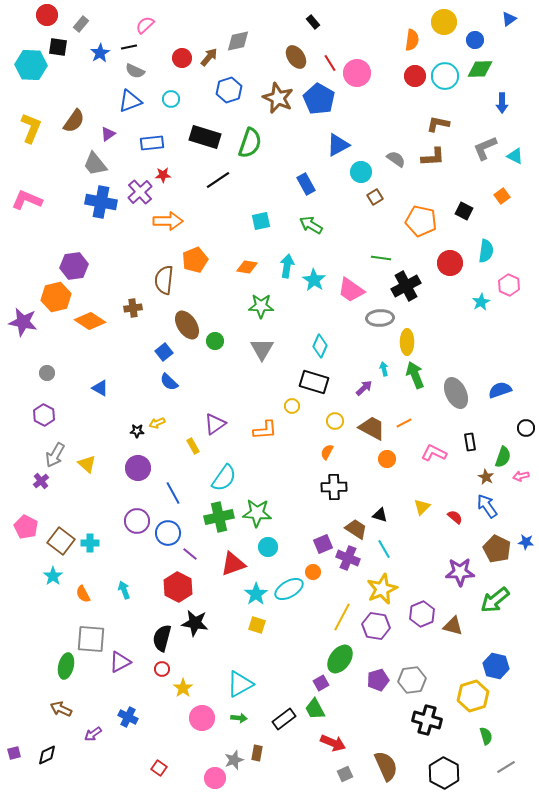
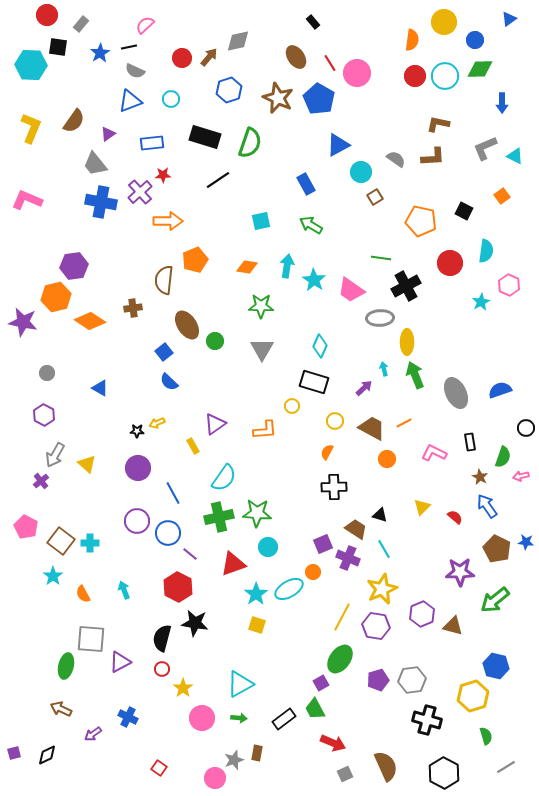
brown star at (486, 477): moved 6 px left
